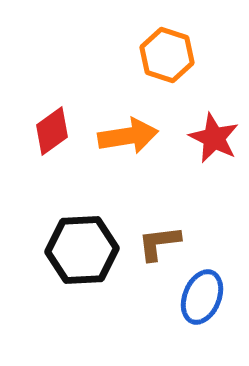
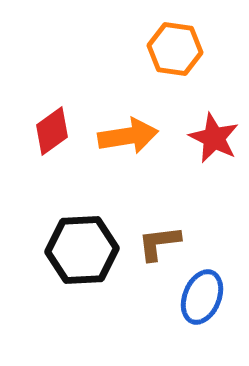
orange hexagon: moved 8 px right, 6 px up; rotated 10 degrees counterclockwise
